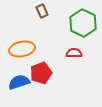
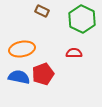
brown rectangle: rotated 40 degrees counterclockwise
green hexagon: moved 1 px left, 4 px up
red pentagon: moved 2 px right, 1 px down
blue semicircle: moved 5 px up; rotated 30 degrees clockwise
